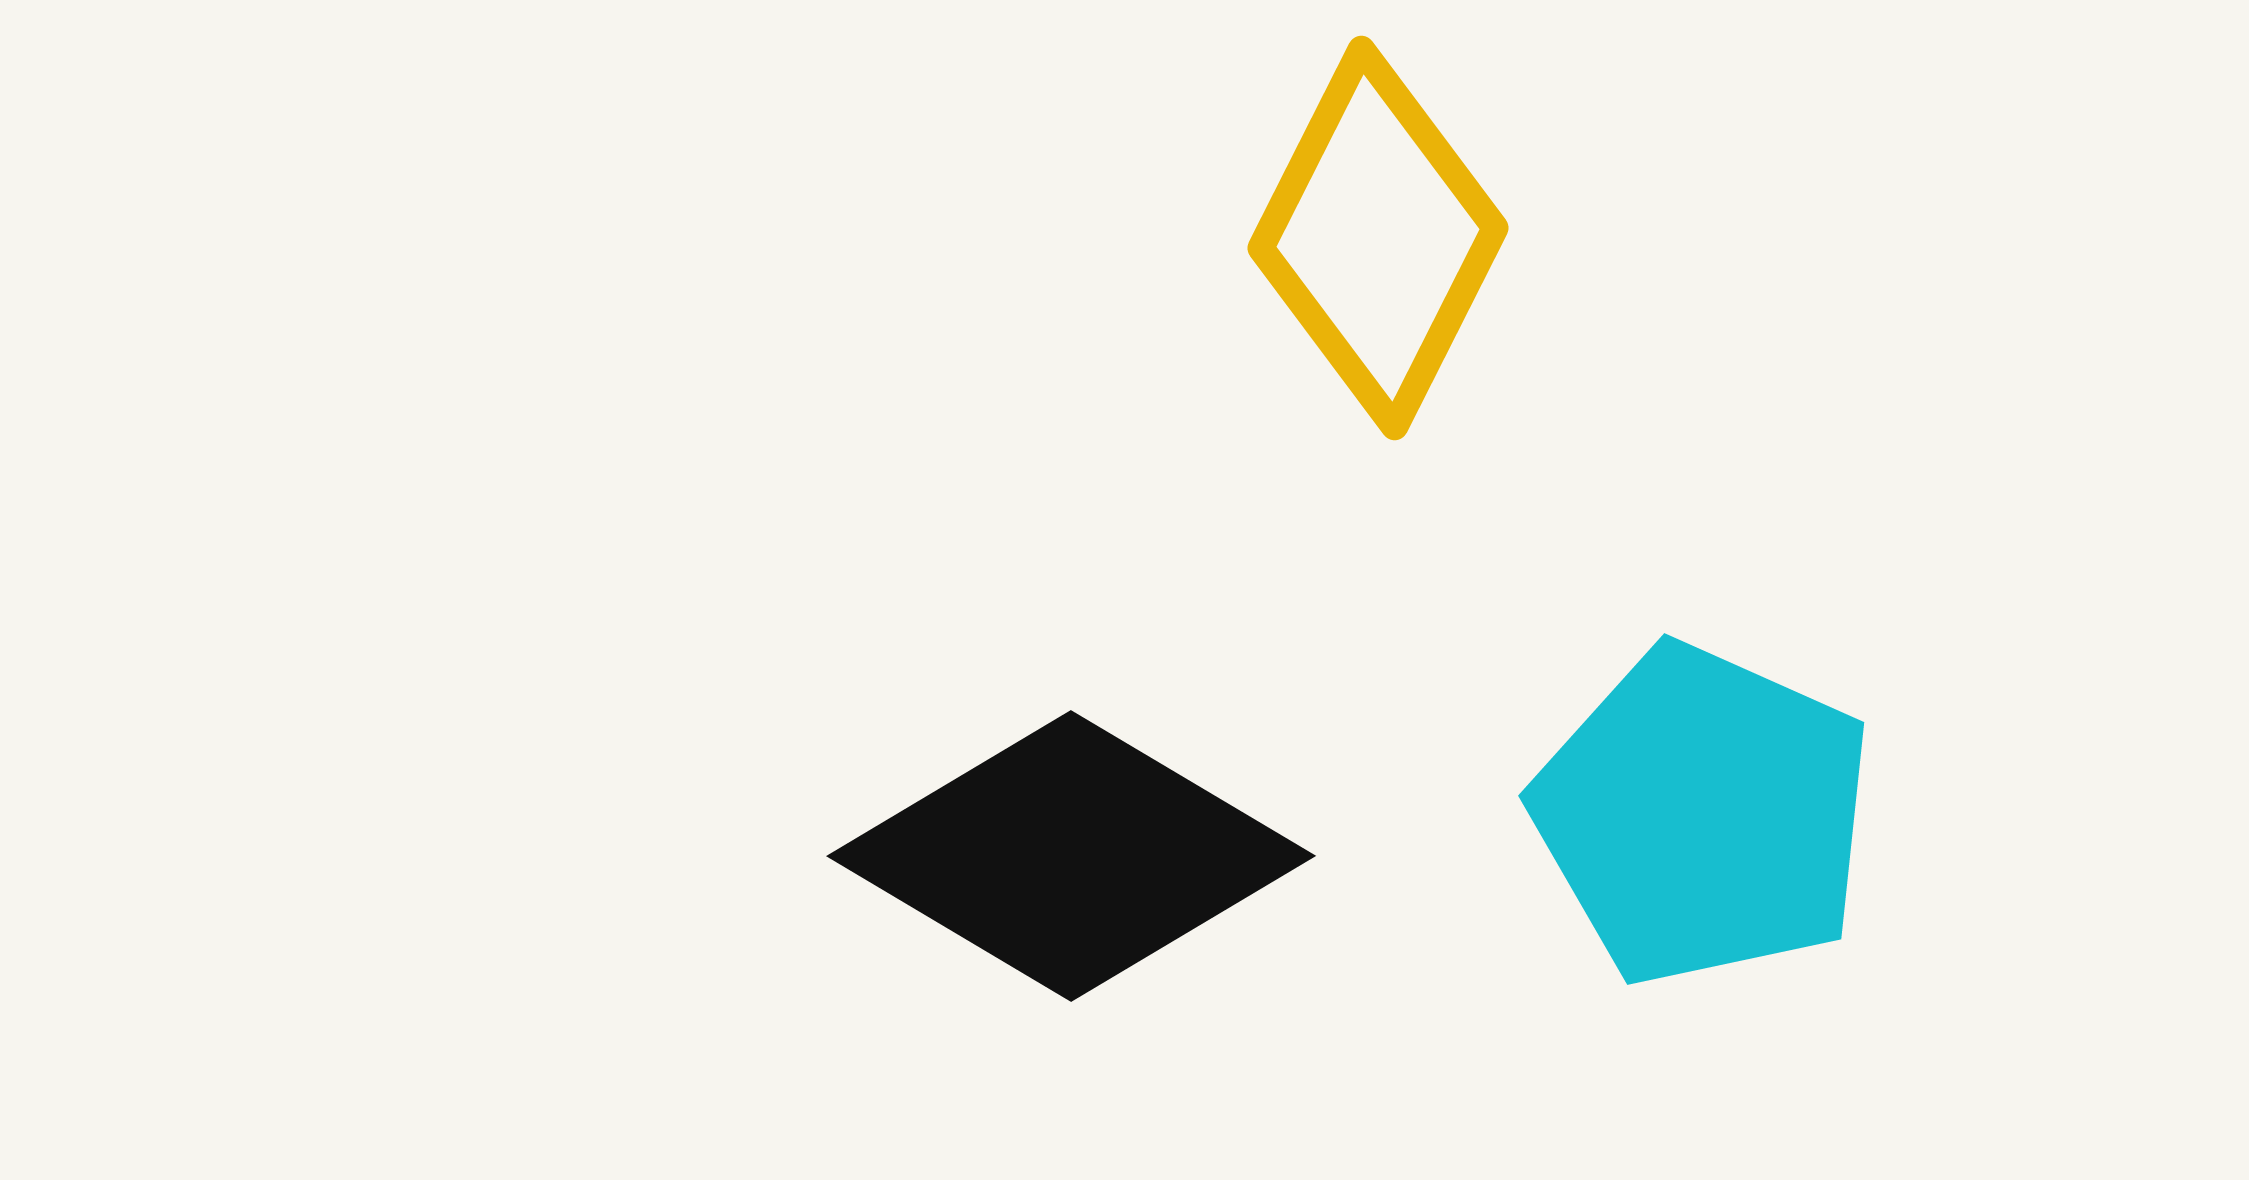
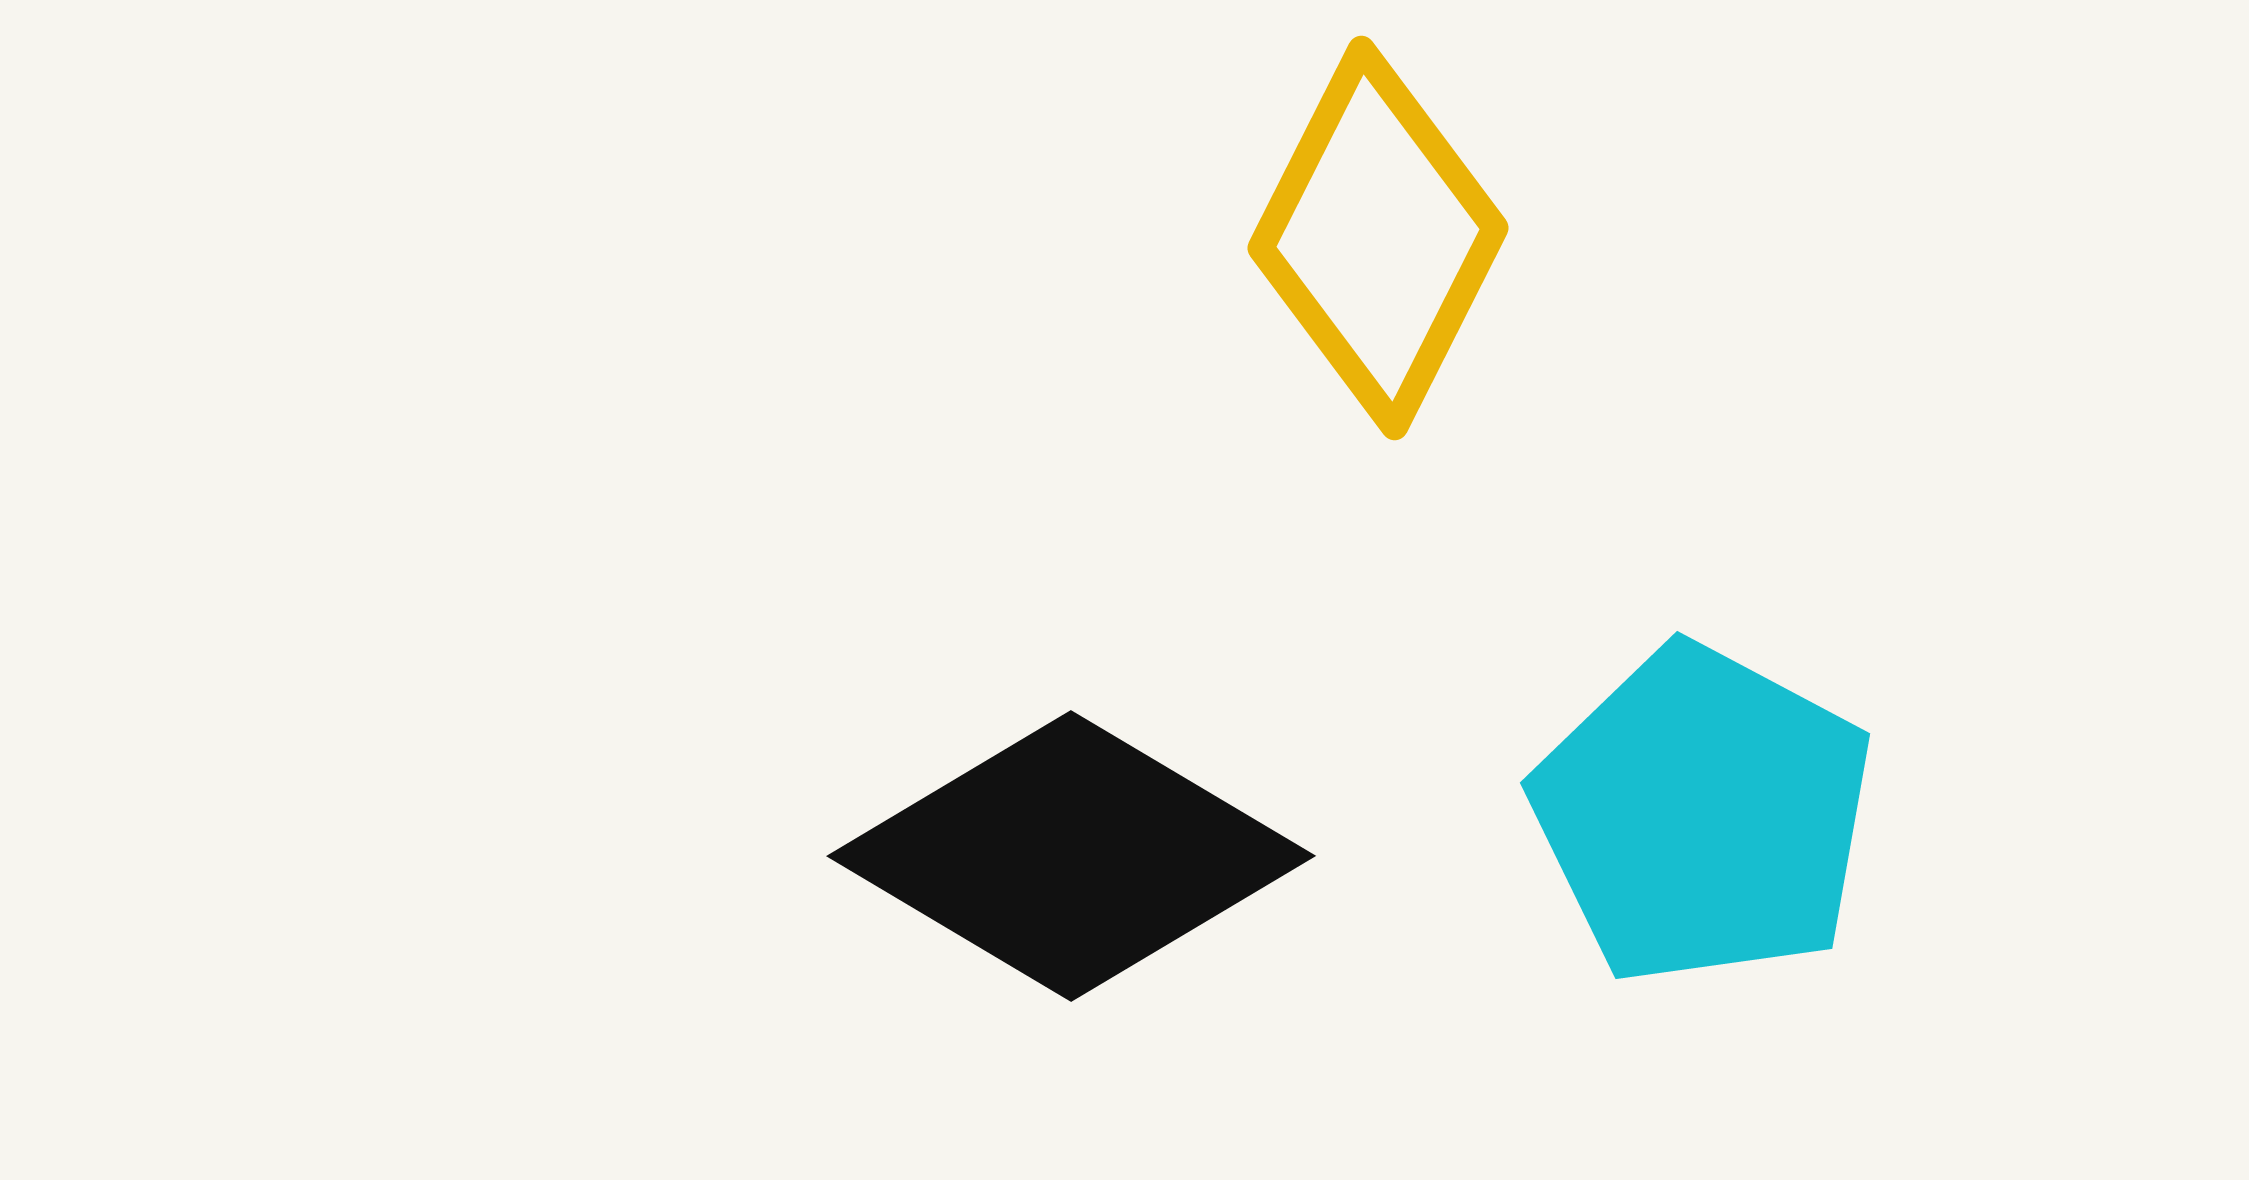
cyan pentagon: rotated 4 degrees clockwise
